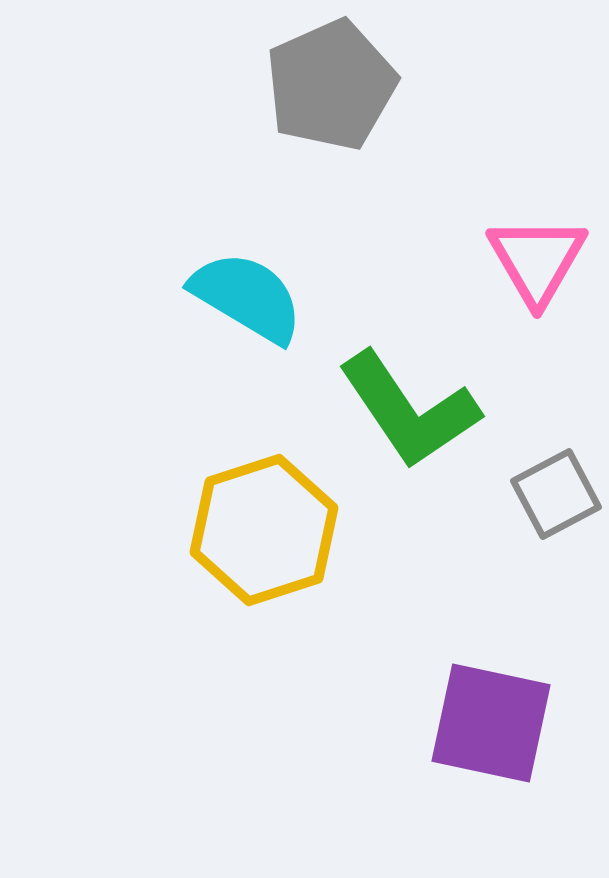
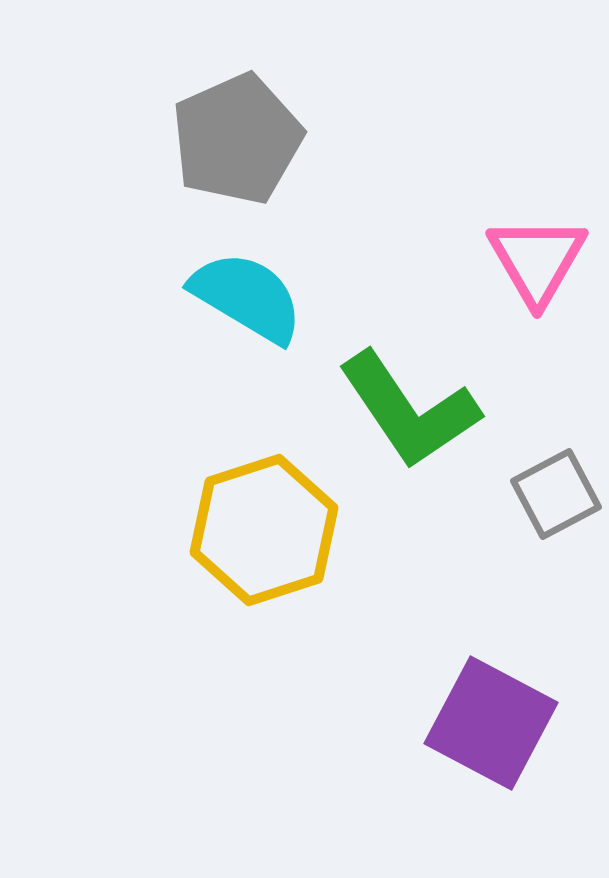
gray pentagon: moved 94 px left, 54 px down
purple square: rotated 16 degrees clockwise
